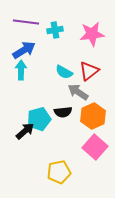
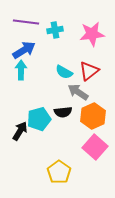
black arrow: moved 5 px left; rotated 18 degrees counterclockwise
yellow pentagon: rotated 25 degrees counterclockwise
